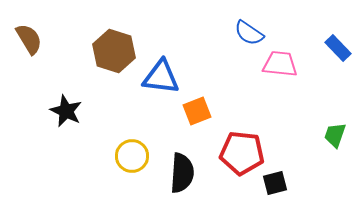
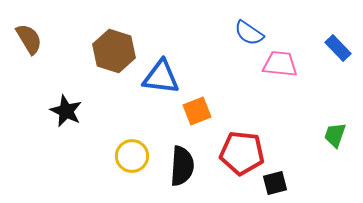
black semicircle: moved 7 px up
